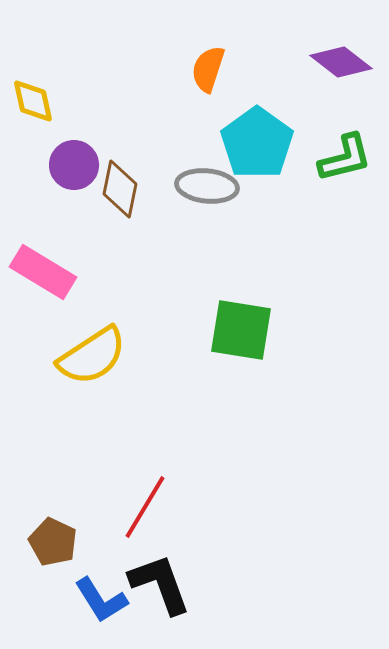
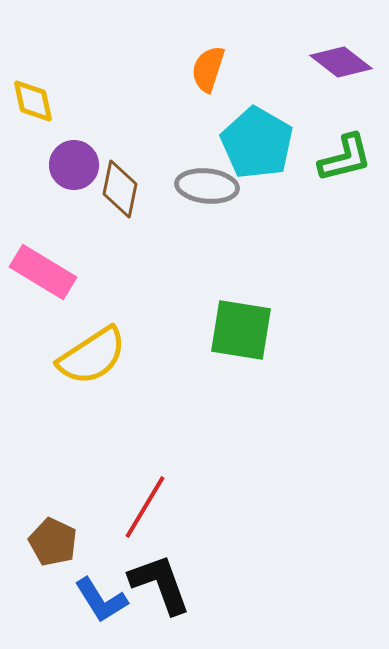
cyan pentagon: rotated 6 degrees counterclockwise
